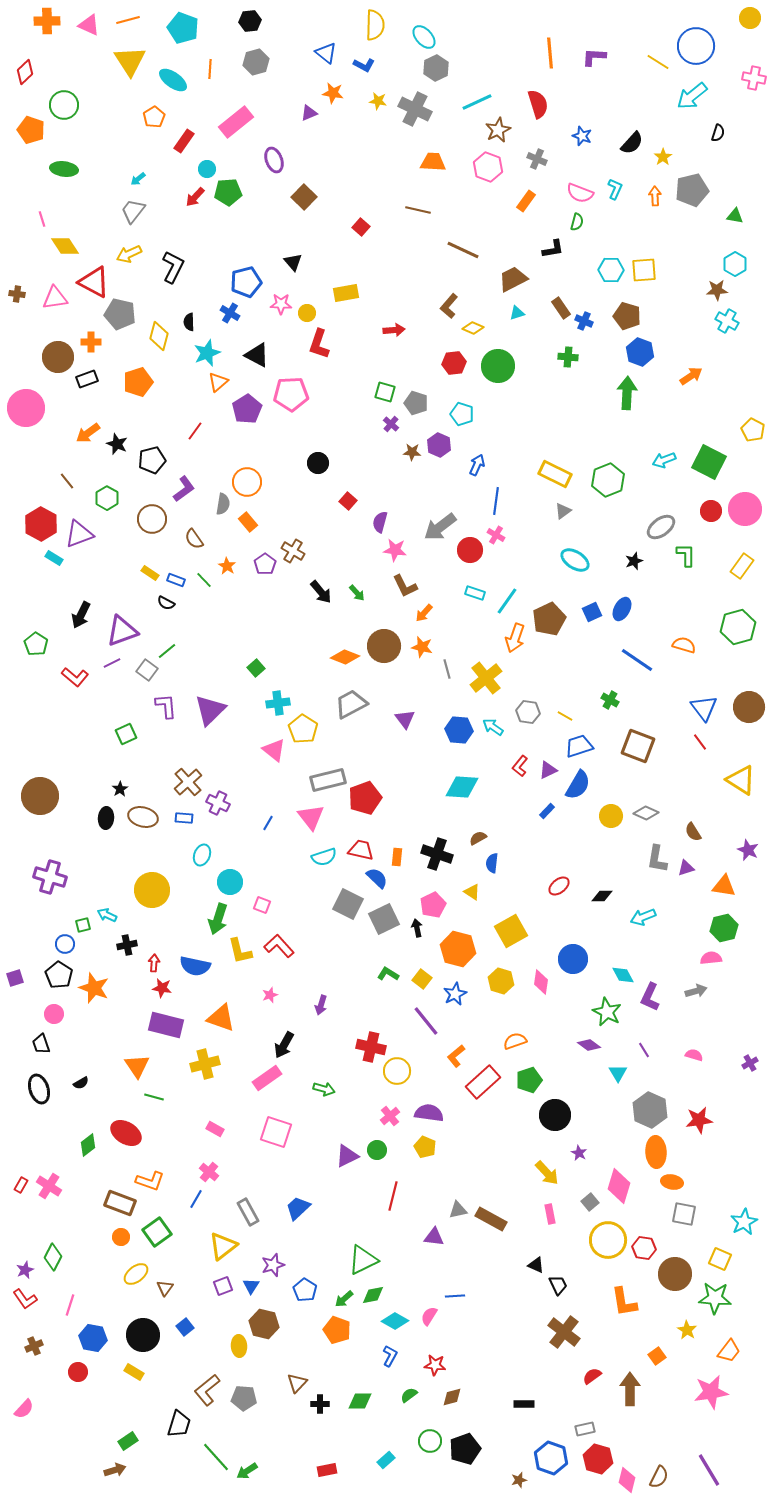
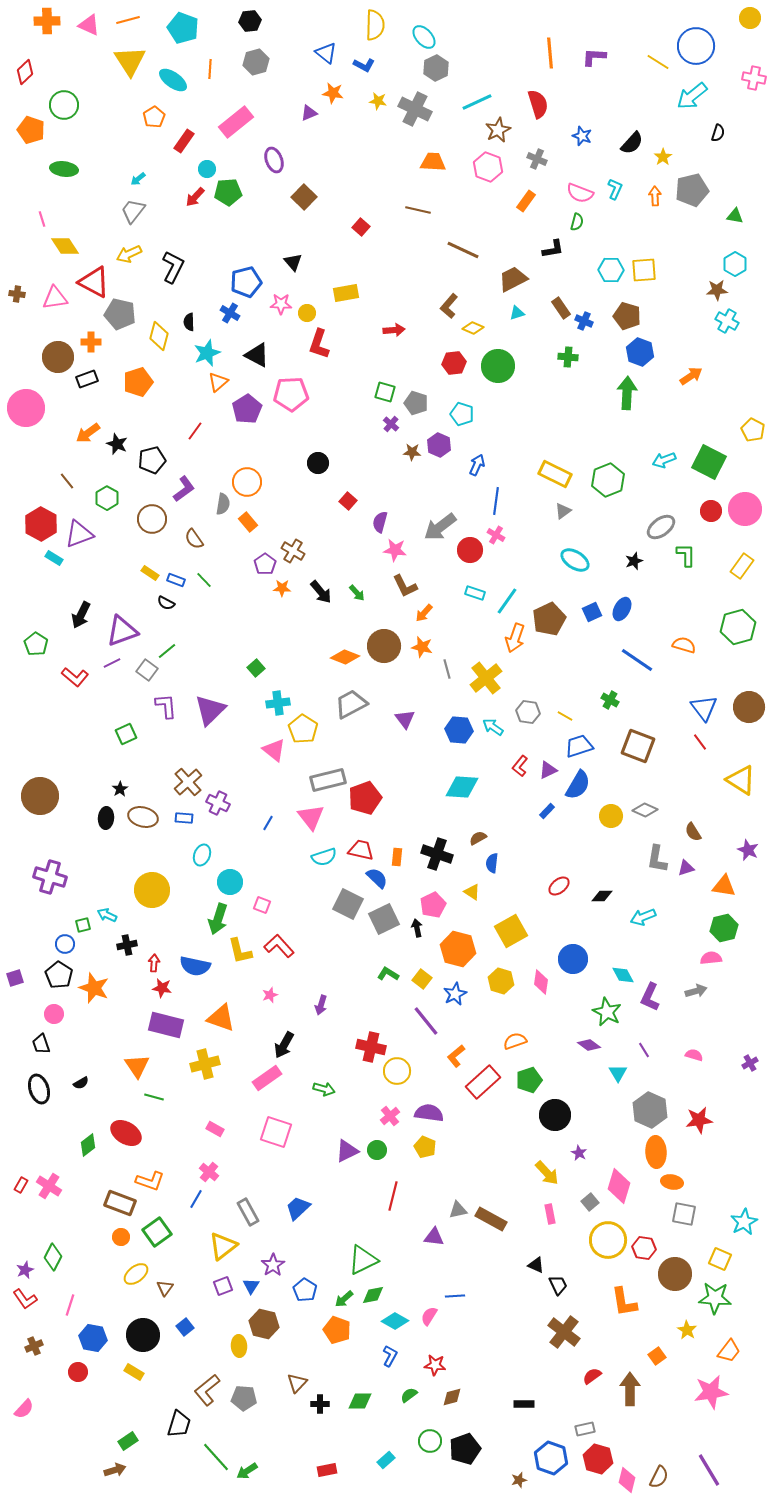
orange star at (227, 566): moved 55 px right, 22 px down; rotated 30 degrees counterclockwise
gray diamond at (646, 813): moved 1 px left, 3 px up
purple triangle at (347, 1156): moved 5 px up
purple star at (273, 1265): rotated 15 degrees counterclockwise
